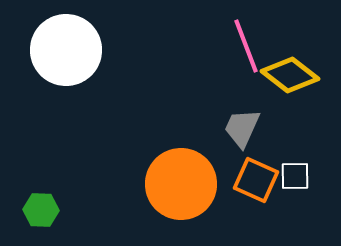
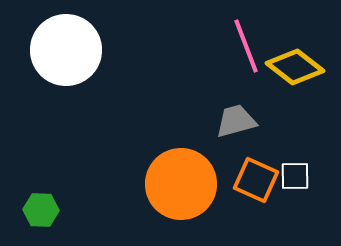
yellow diamond: moved 5 px right, 8 px up
gray trapezoid: moved 6 px left, 7 px up; rotated 51 degrees clockwise
